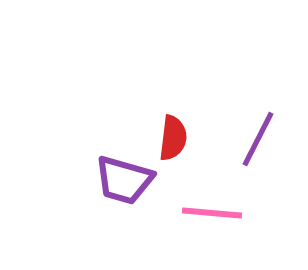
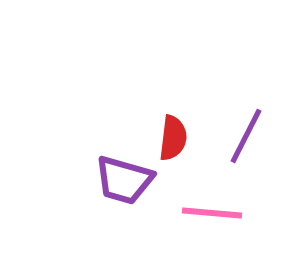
purple line: moved 12 px left, 3 px up
